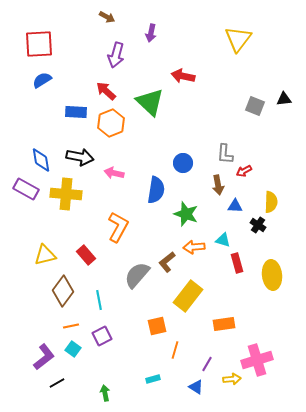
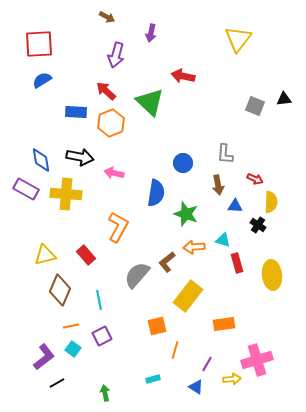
red arrow at (244, 171): moved 11 px right, 8 px down; rotated 126 degrees counterclockwise
blue semicircle at (156, 190): moved 3 px down
brown diamond at (63, 291): moved 3 px left, 1 px up; rotated 12 degrees counterclockwise
